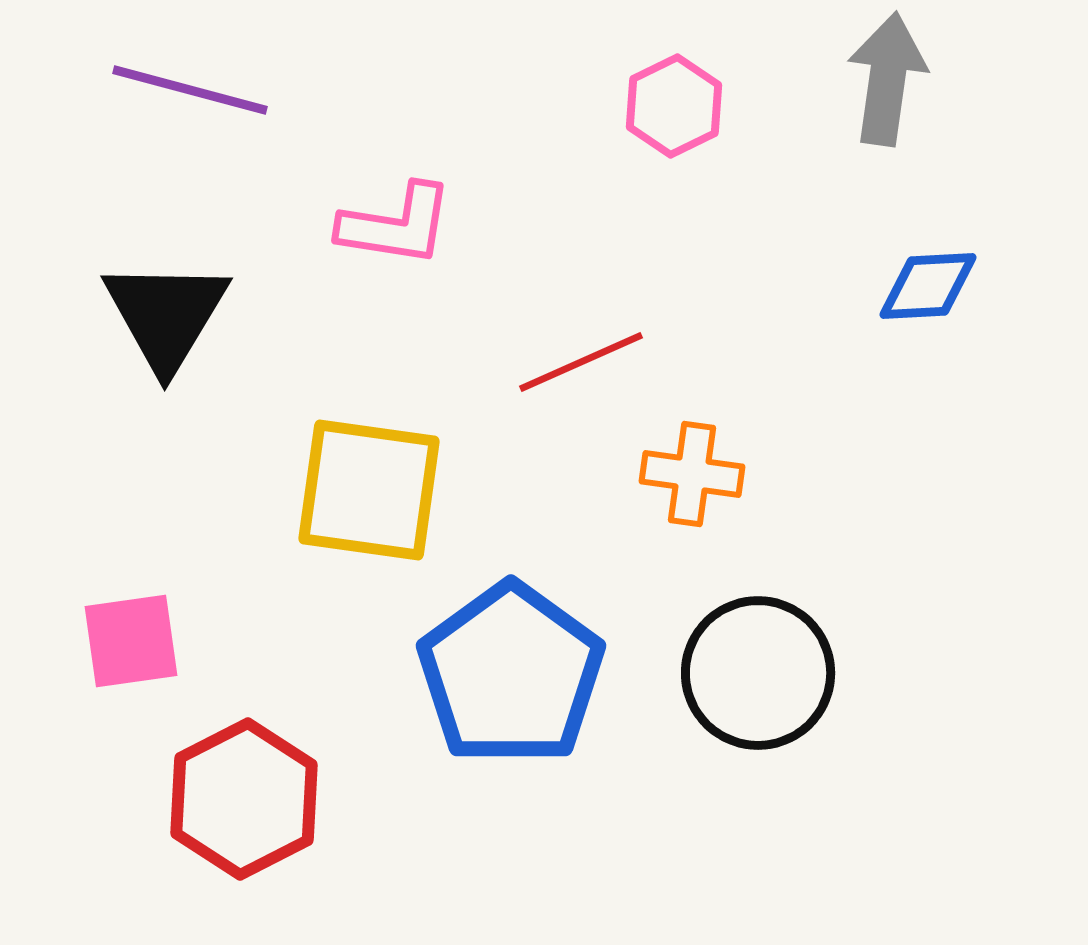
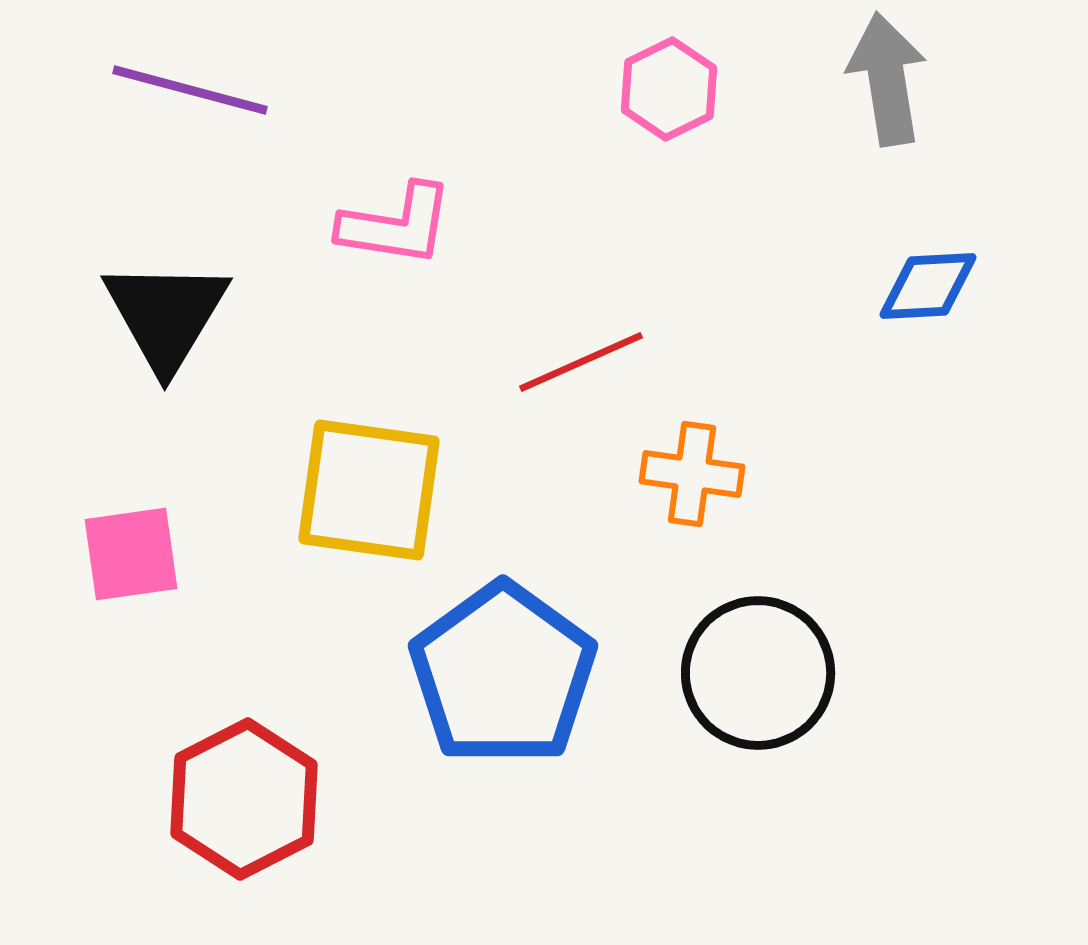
gray arrow: rotated 17 degrees counterclockwise
pink hexagon: moved 5 px left, 17 px up
pink square: moved 87 px up
blue pentagon: moved 8 px left
